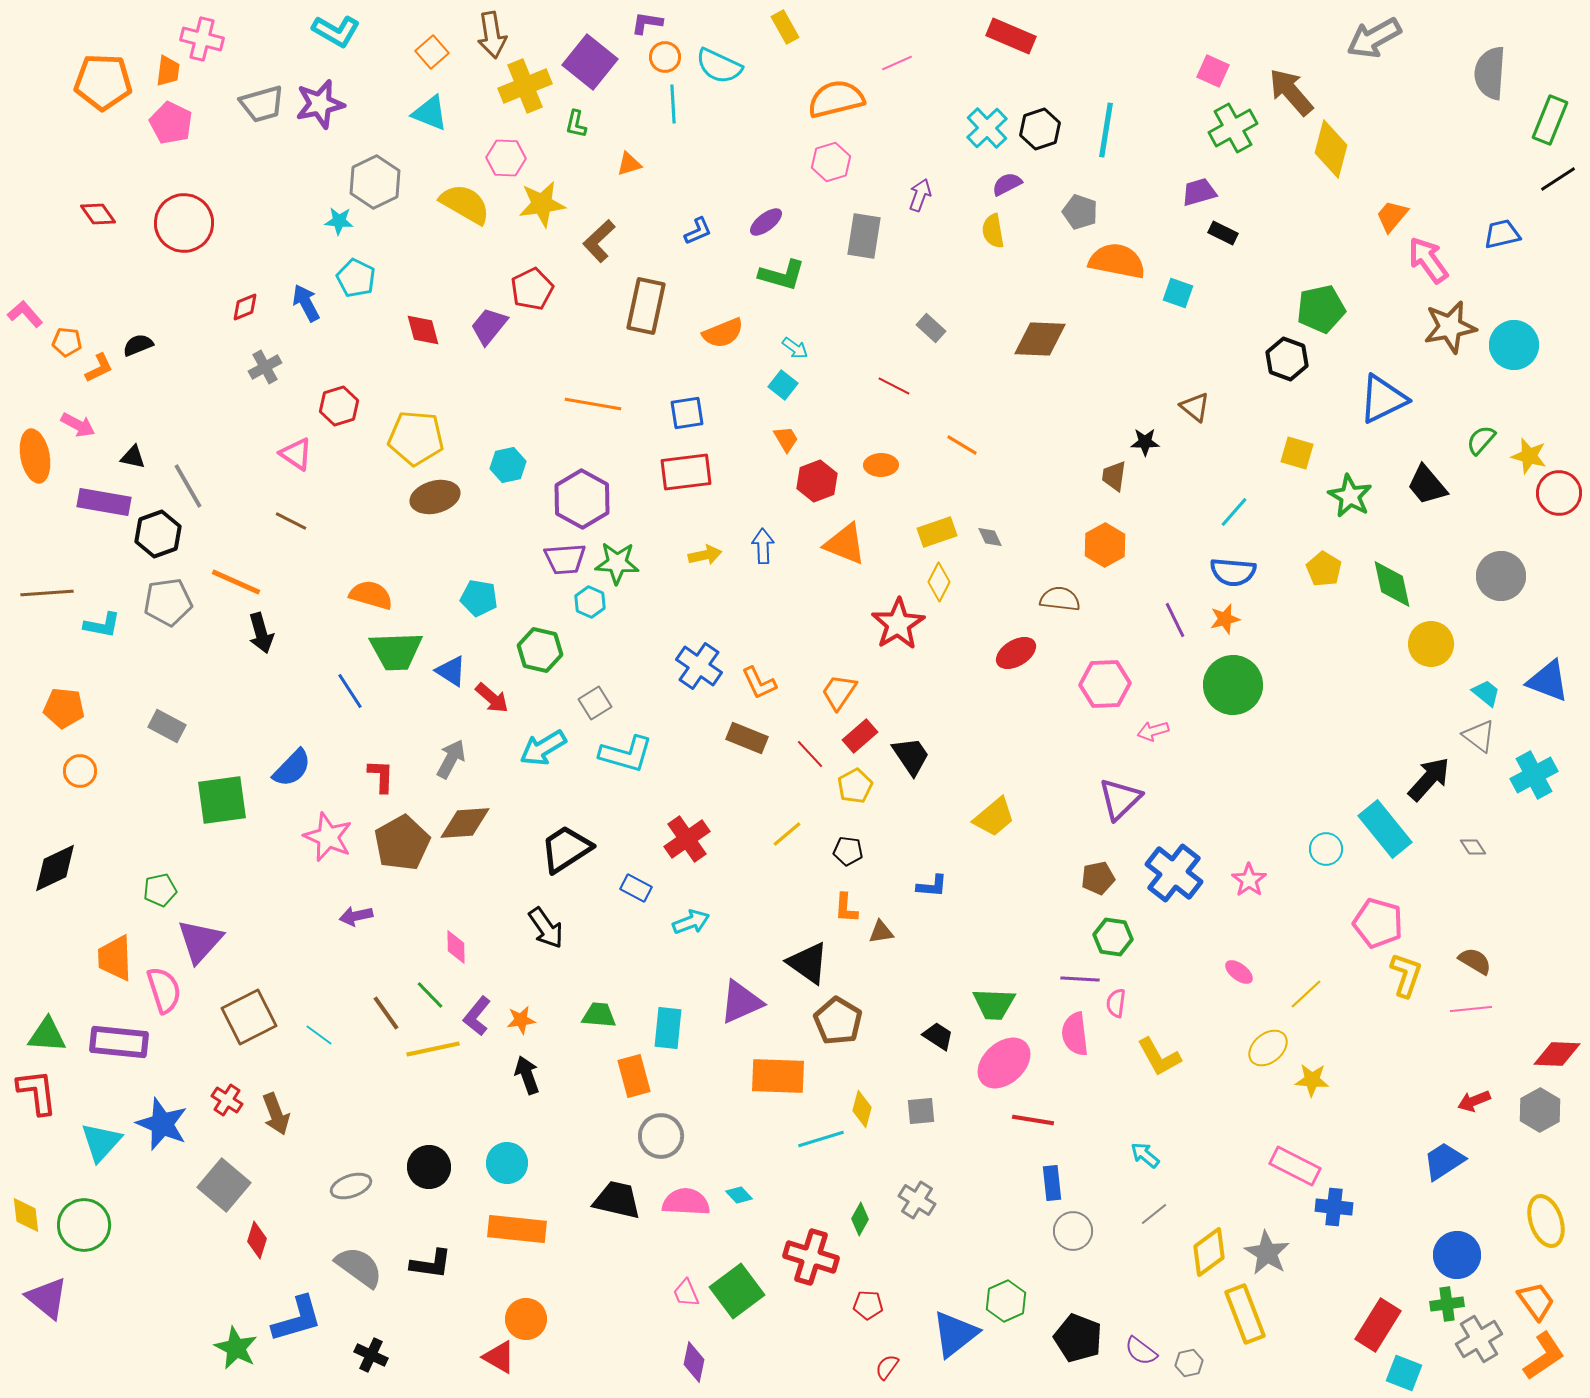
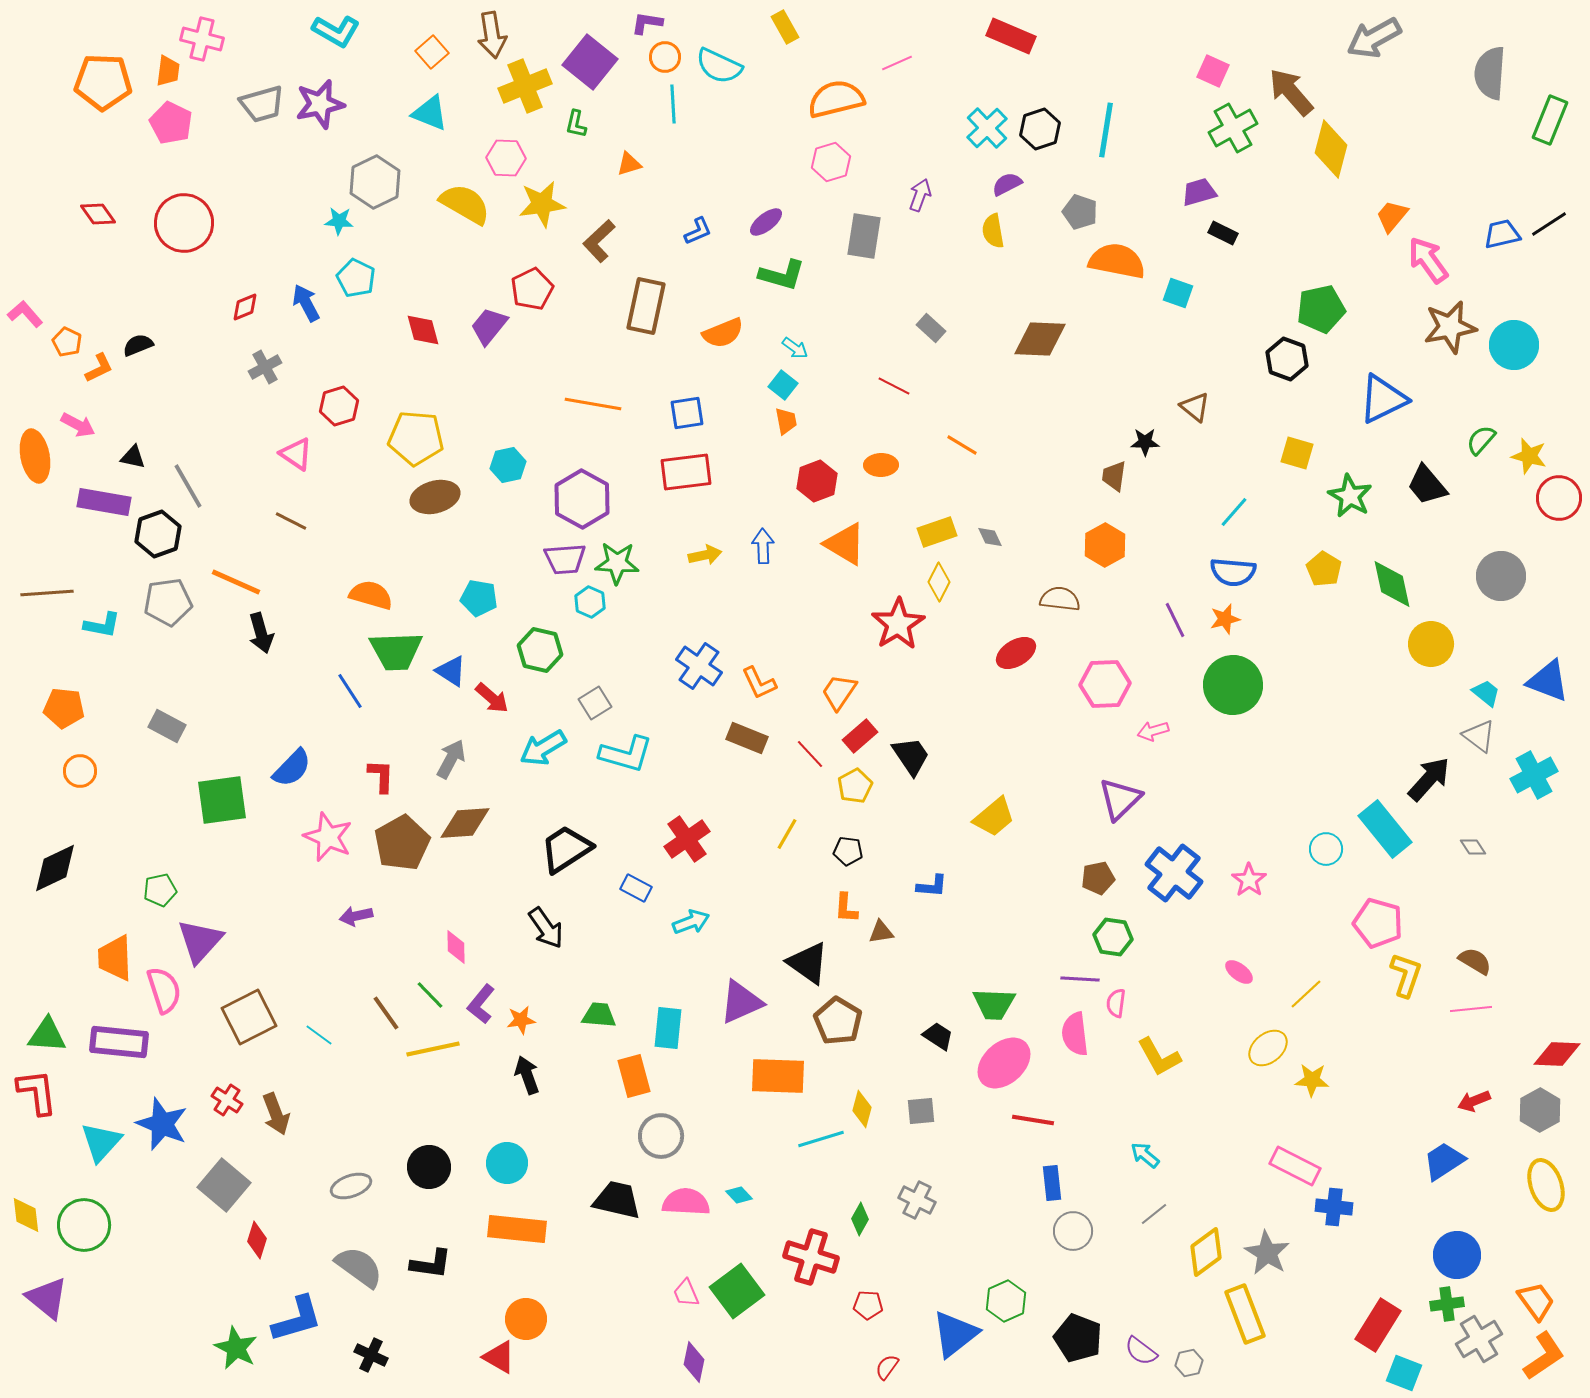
black line at (1558, 179): moved 9 px left, 45 px down
orange pentagon at (67, 342): rotated 20 degrees clockwise
orange trapezoid at (786, 439): moved 18 px up; rotated 20 degrees clockwise
red circle at (1559, 493): moved 5 px down
orange triangle at (845, 544): rotated 9 degrees clockwise
yellow line at (787, 834): rotated 20 degrees counterclockwise
purple L-shape at (477, 1016): moved 4 px right, 12 px up
gray cross at (917, 1200): rotated 6 degrees counterclockwise
yellow ellipse at (1546, 1221): moved 36 px up
yellow diamond at (1209, 1252): moved 3 px left
